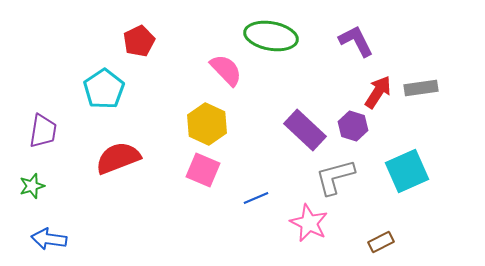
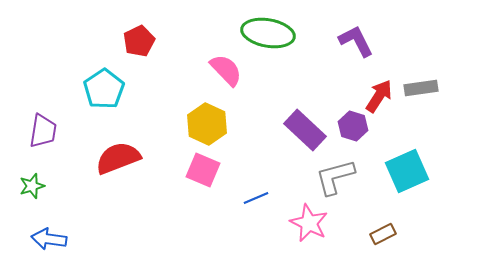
green ellipse: moved 3 px left, 3 px up
red arrow: moved 1 px right, 4 px down
brown rectangle: moved 2 px right, 8 px up
